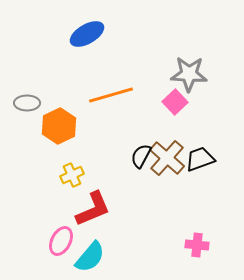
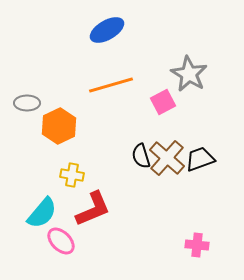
blue ellipse: moved 20 px right, 4 px up
gray star: rotated 27 degrees clockwise
orange line: moved 10 px up
pink square: moved 12 px left; rotated 15 degrees clockwise
black semicircle: rotated 45 degrees counterclockwise
yellow cross: rotated 35 degrees clockwise
pink ellipse: rotated 72 degrees counterclockwise
cyan semicircle: moved 48 px left, 44 px up
